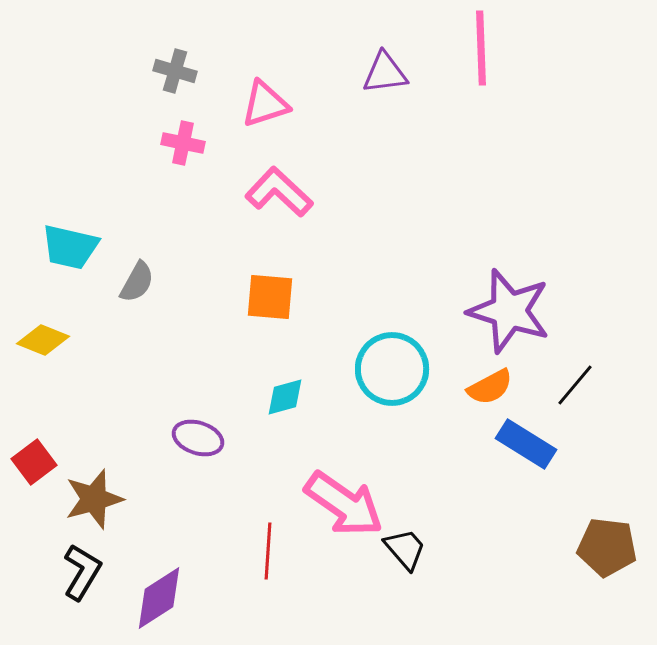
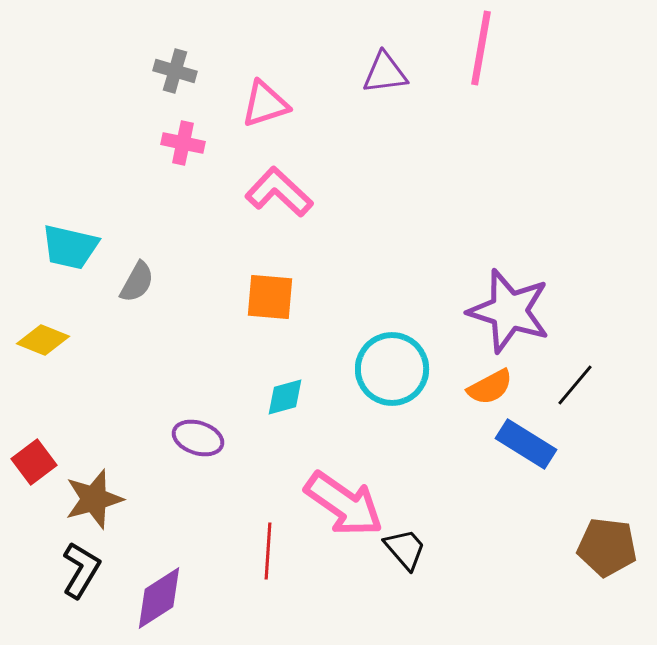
pink line: rotated 12 degrees clockwise
black L-shape: moved 1 px left, 2 px up
